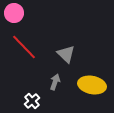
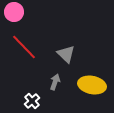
pink circle: moved 1 px up
